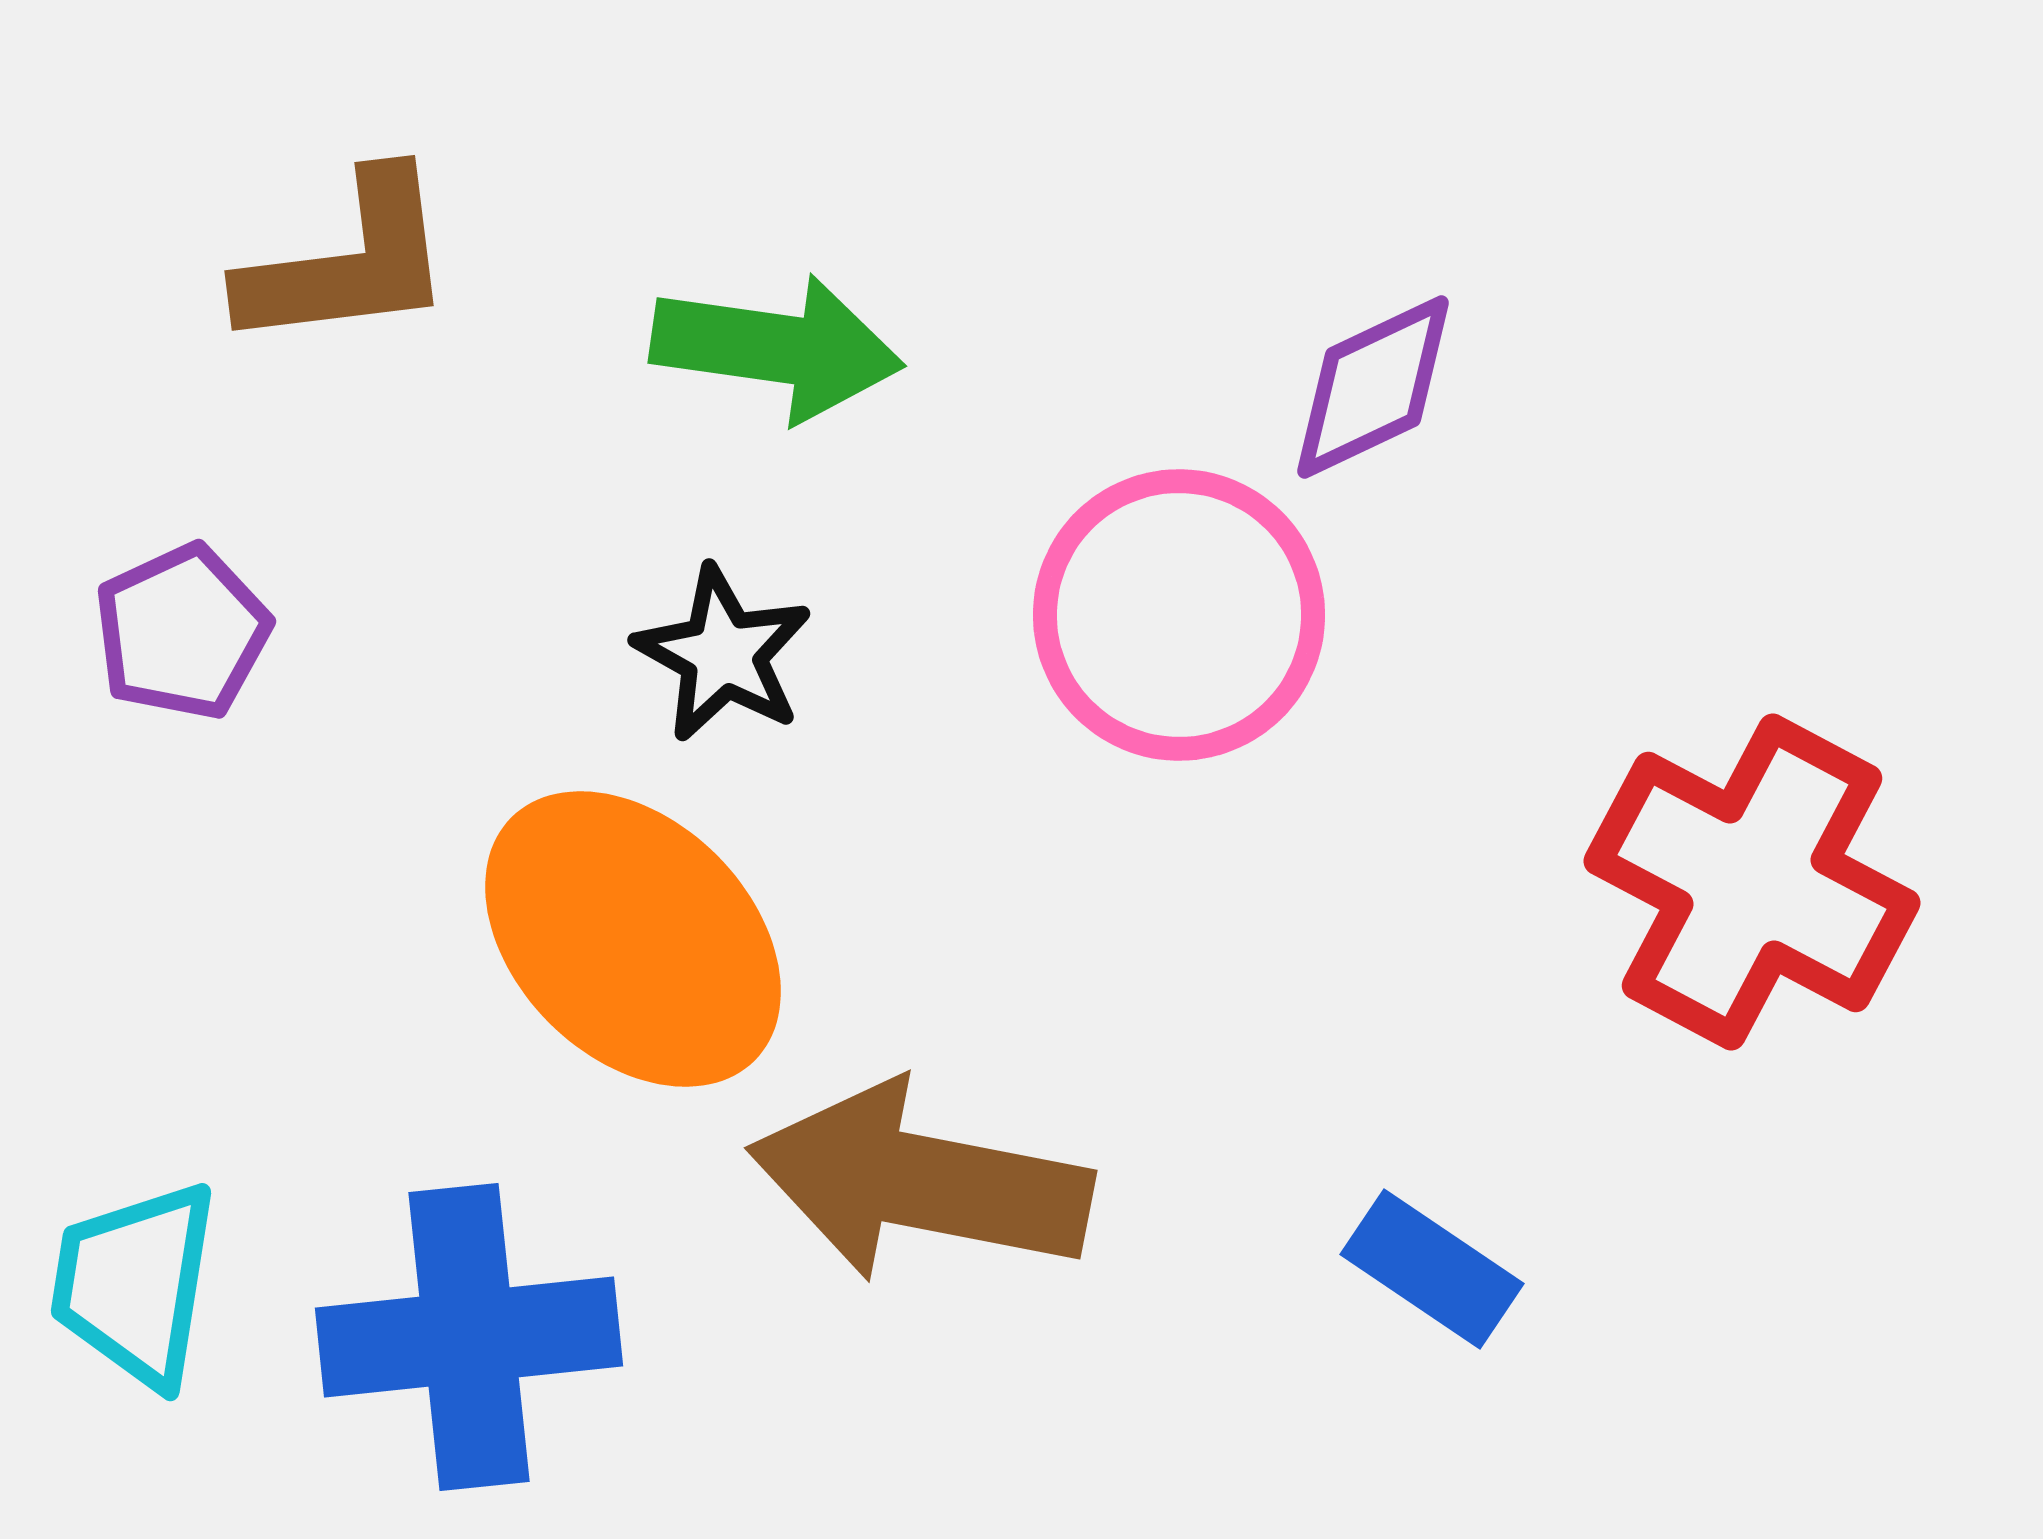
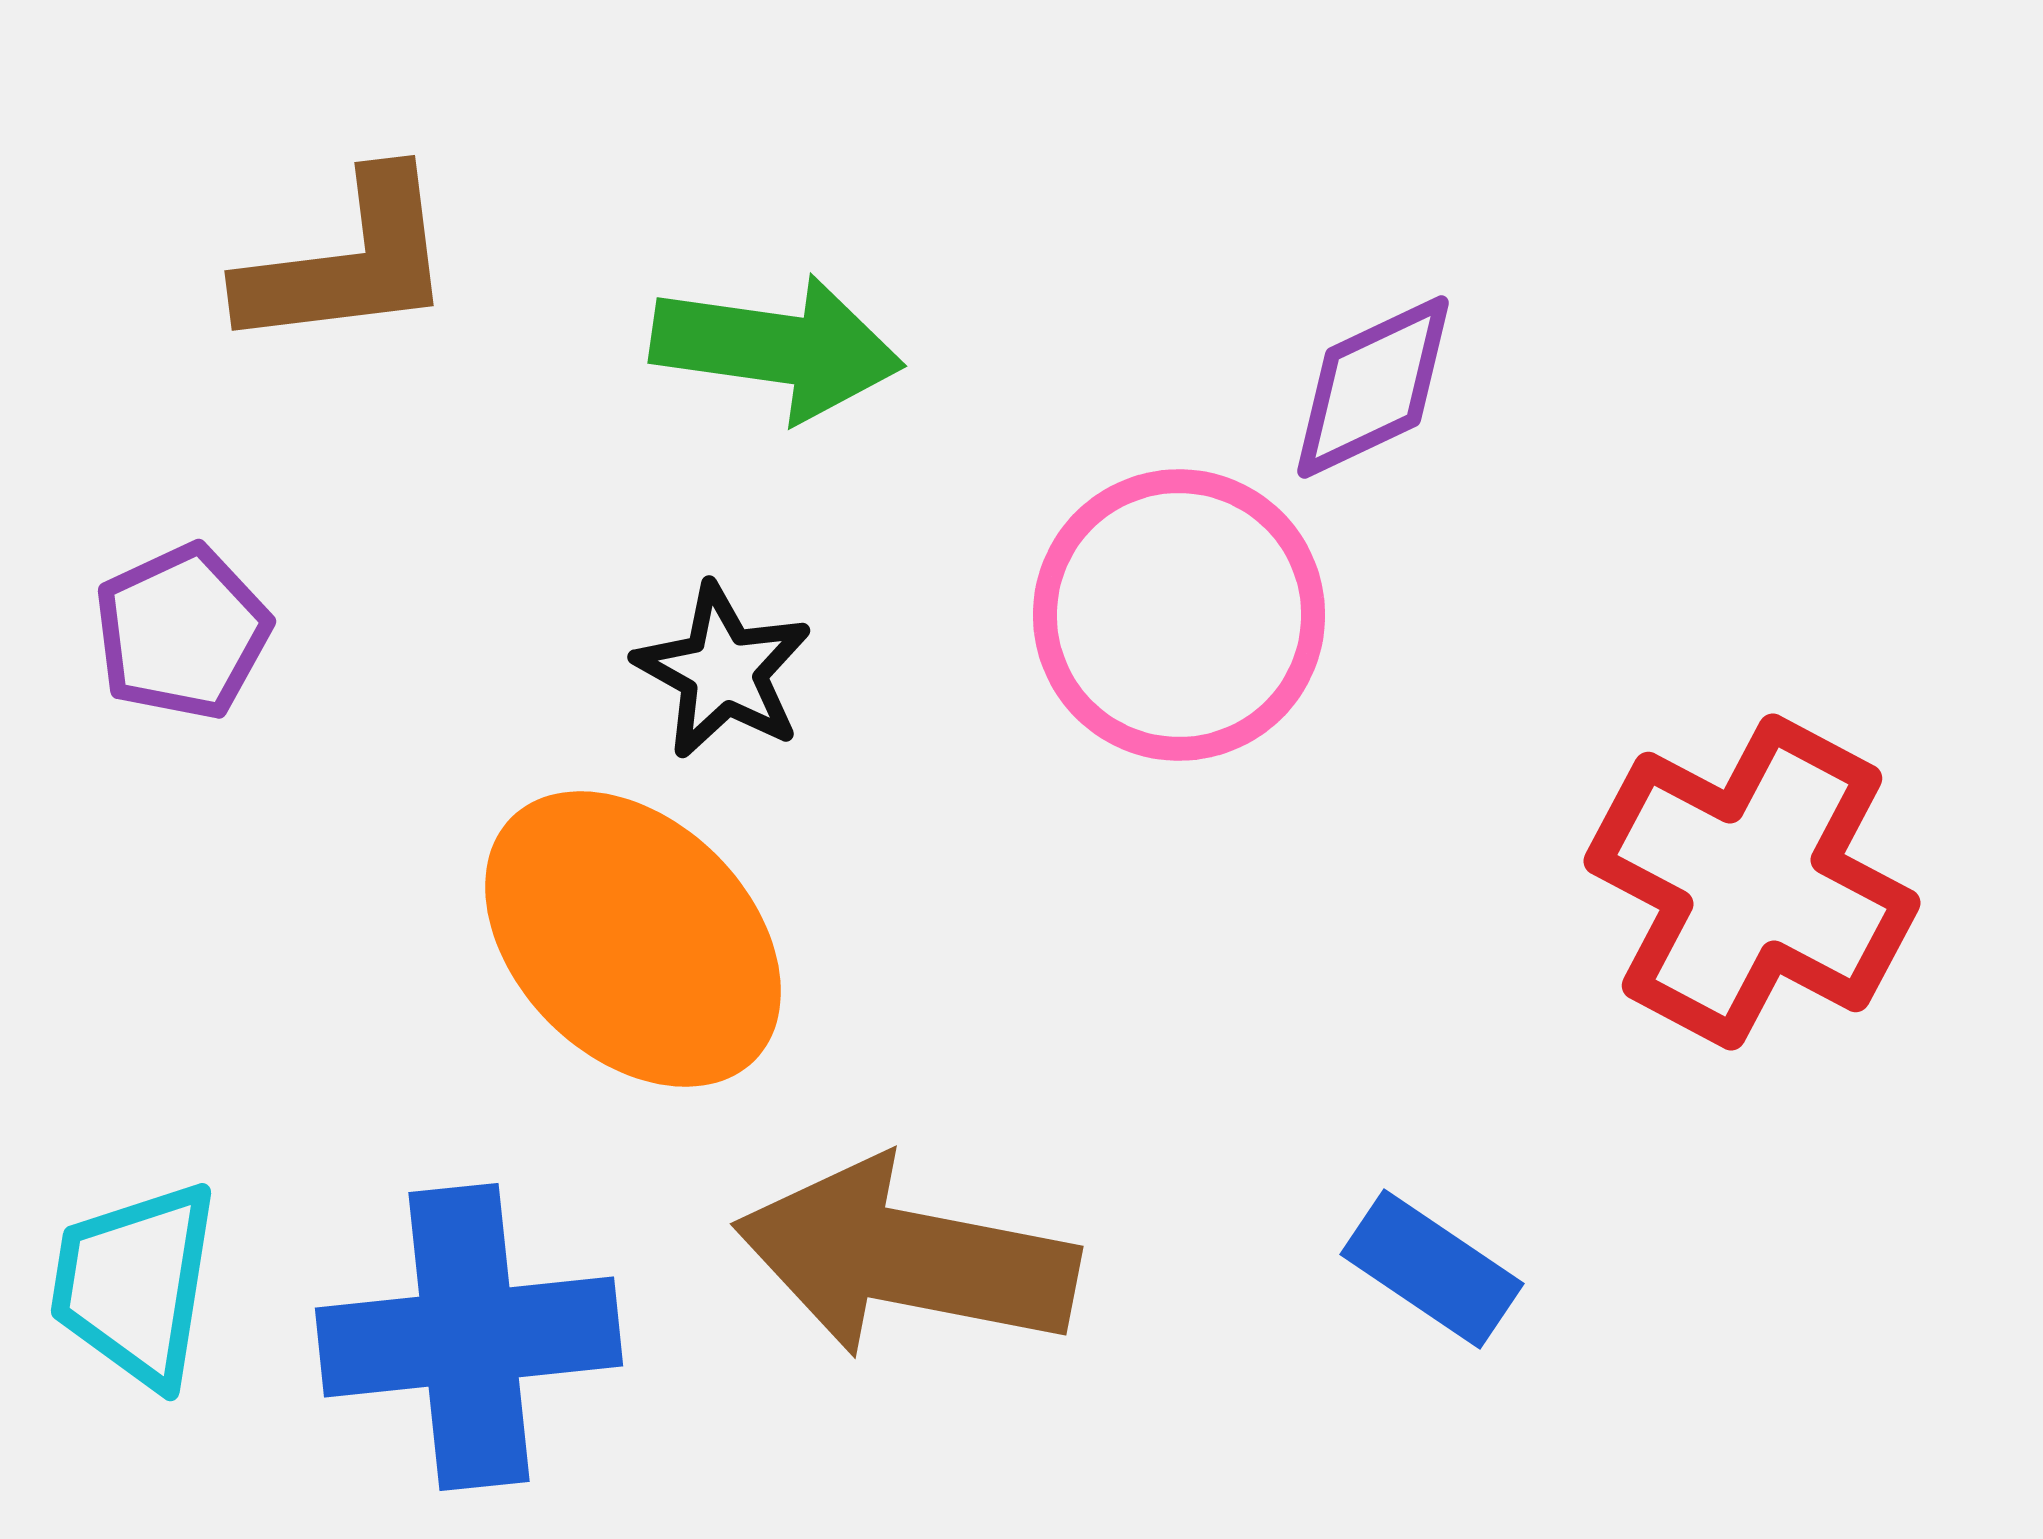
black star: moved 17 px down
brown arrow: moved 14 px left, 76 px down
